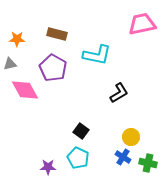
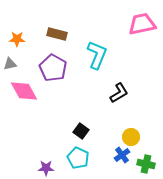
cyan L-shape: rotated 80 degrees counterclockwise
pink diamond: moved 1 px left, 1 px down
blue cross: moved 1 px left, 2 px up; rotated 21 degrees clockwise
green cross: moved 2 px left, 1 px down
purple star: moved 2 px left, 1 px down
